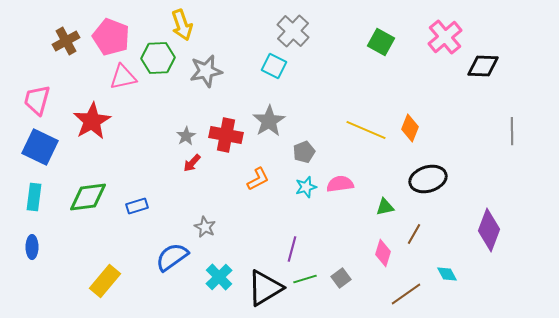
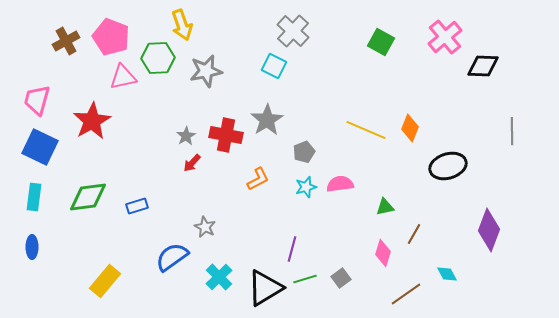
gray star at (269, 121): moved 2 px left, 1 px up
black ellipse at (428, 179): moved 20 px right, 13 px up
